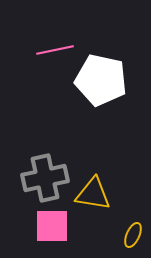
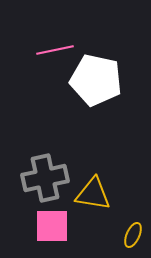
white pentagon: moved 5 px left
